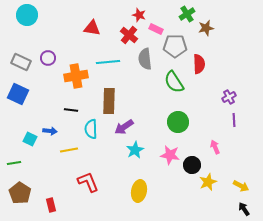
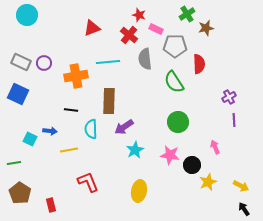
red triangle: rotated 30 degrees counterclockwise
purple circle: moved 4 px left, 5 px down
